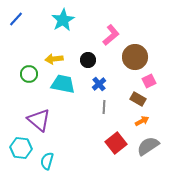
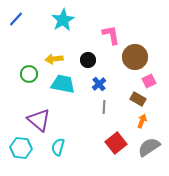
pink L-shape: rotated 60 degrees counterclockwise
orange arrow: rotated 40 degrees counterclockwise
gray semicircle: moved 1 px right, 1 px down
cyan semicircle: moved 11 px right, 14 px up
